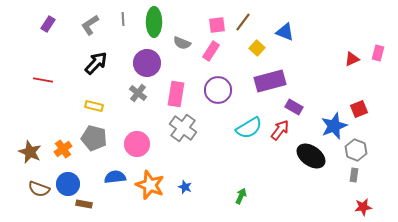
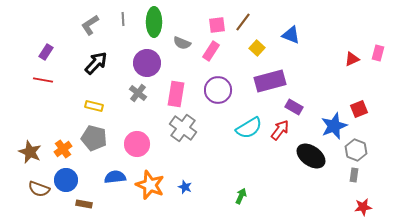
purple rectangle at (48, 24): moved 2 px left, 28 px down
blue triangle at (285, 32): moved 6 px right, 3 px down
blue circle at (68, 184): moved 2 px left, 4 px up
